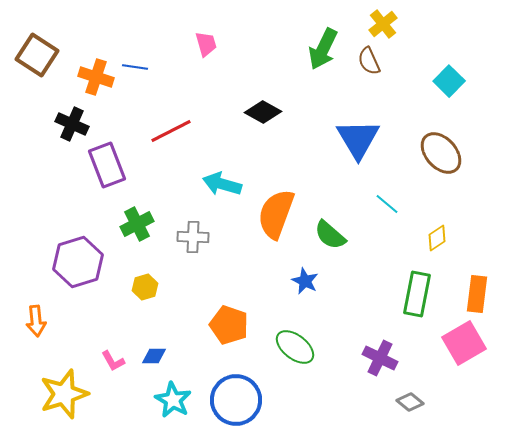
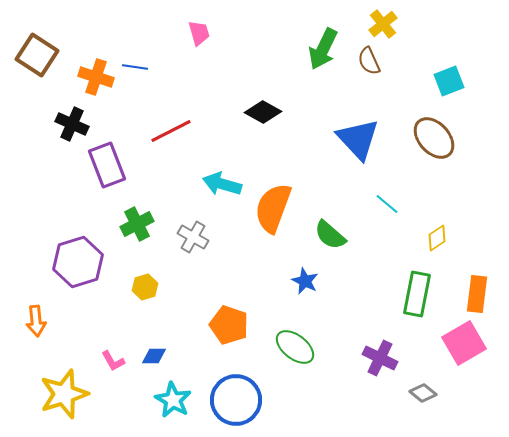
pink trapezoid: moved 7 px left, 11 px up
cyan square: rotated 24 degrees clockwise
blue triangle: rotated 12 degrees counterclockwise
brown ellipse: moved 7 px left, 15 px up
orange semicircle: moved 3 px left, 6 px up
gray cross: rotated 28 degrees clockwise
gray diamond: moved 13 px right, 9 px up
